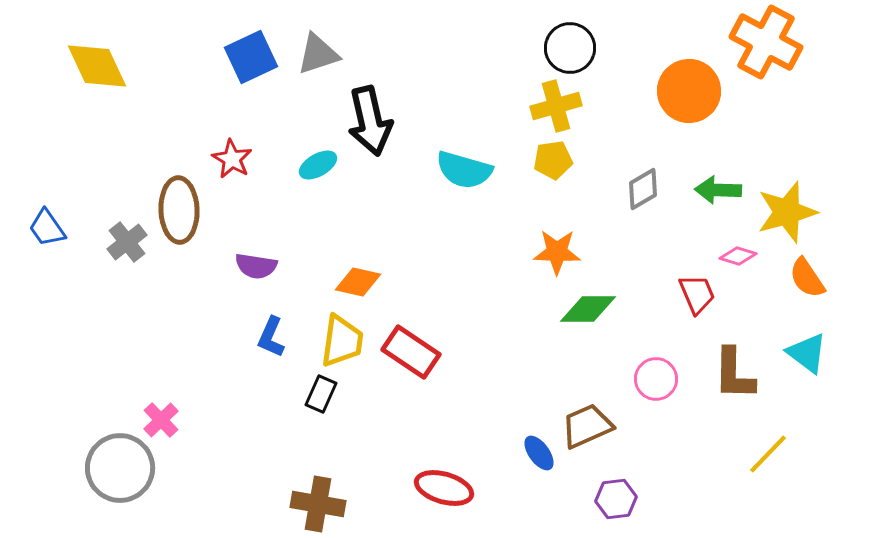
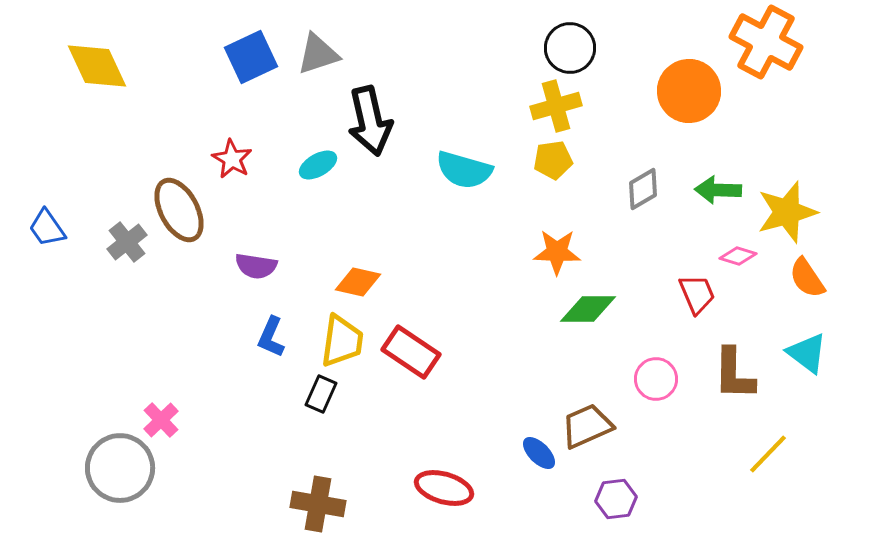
brown ellipse: rotated 26 degrees counterclockwise
blue ellipse: rotated 9 degrees counterclockwise
